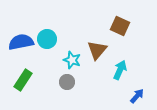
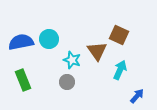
brown square: moved 1 px left, 9 px down
cyan circle: moved 2 px right
brown triangle: moved 1 px down; rotated 15 degrees counterclockwise
green rectangle: rotated 55 degrees counterclockwise
